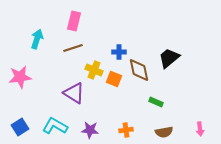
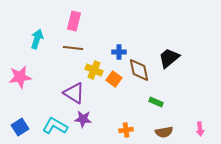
brown line: rotated 24 degrees clockwise
orange square: rotated 14 degrees clockwise
purple star: moved 7 px left, 11 px up
